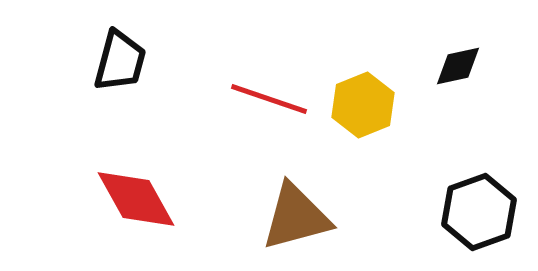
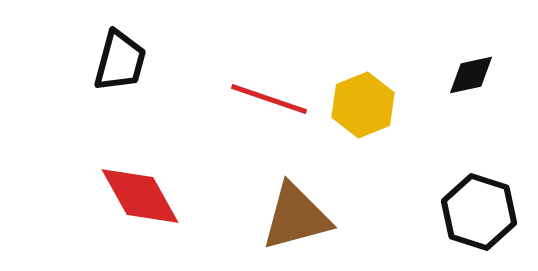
black diamond: moved 13 px right, 9 px down
red diamond: moved 4 px right, 3 px up
black hexagon: rotated 22 degrees counterclockwise
